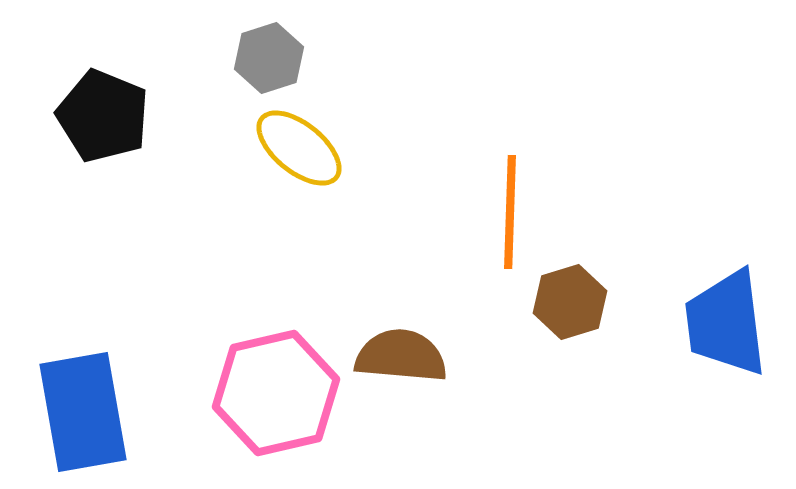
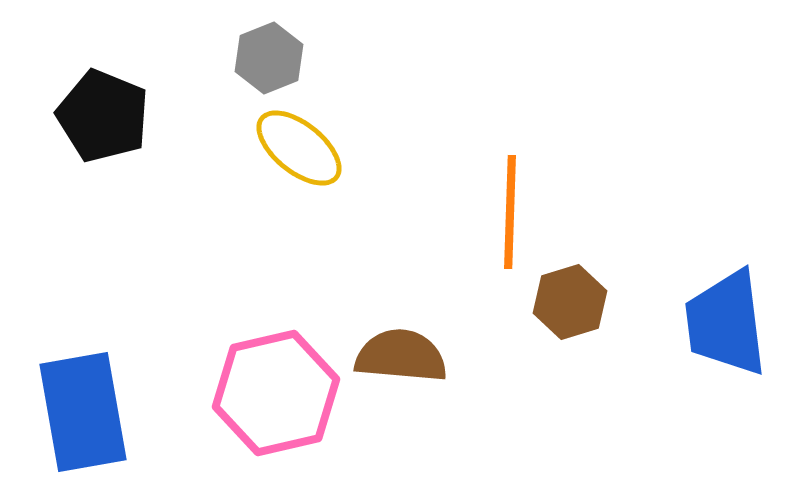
gray hexagon: rotated 4 degrees counterclockwise
